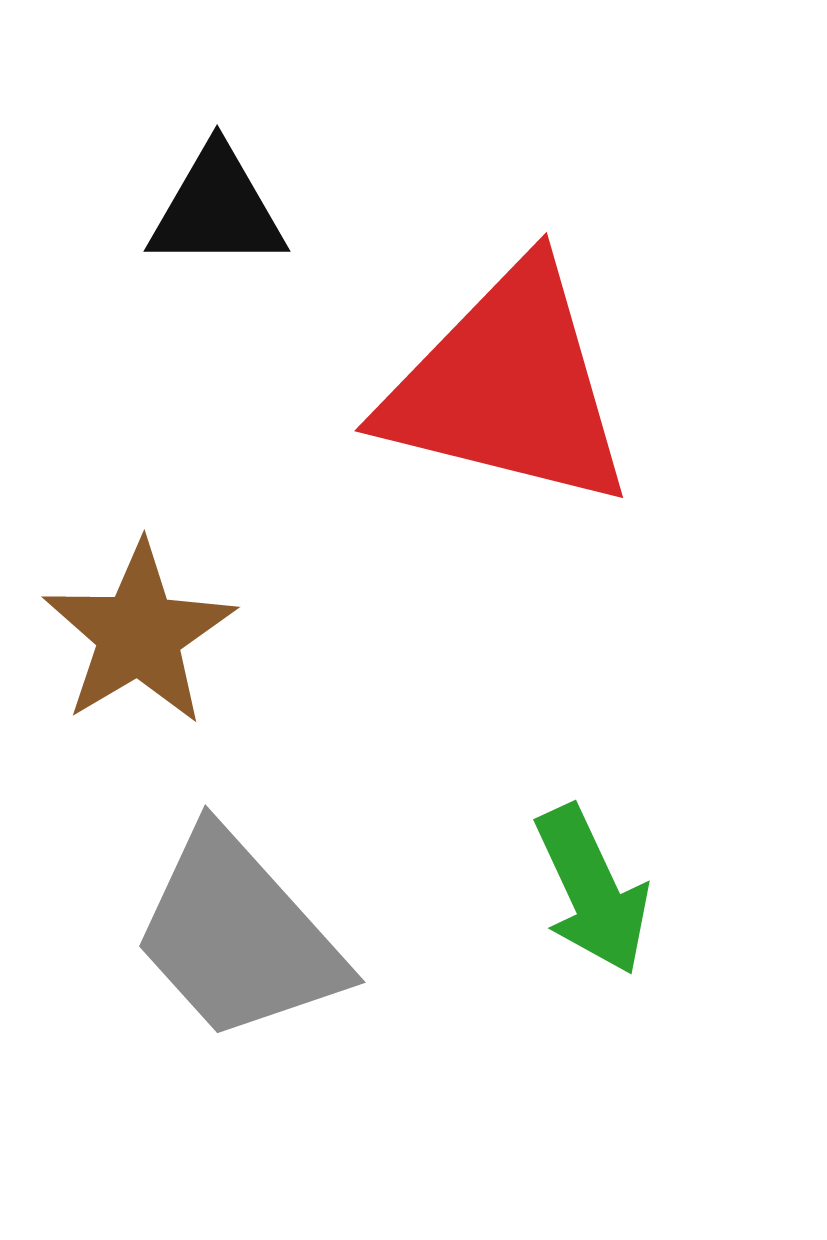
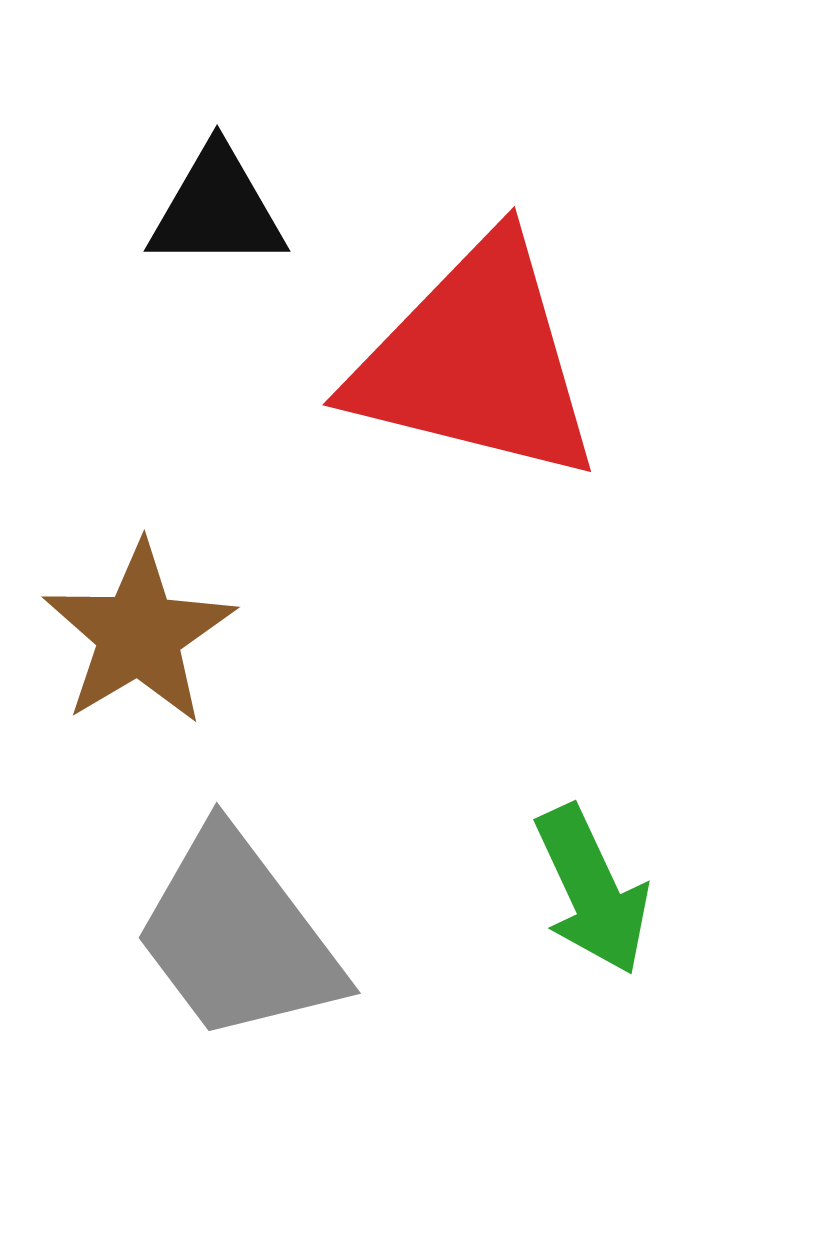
red triangle: moved 32 px left, 26 px up
gray trapezoid: rotated 5 degrees clockwise
